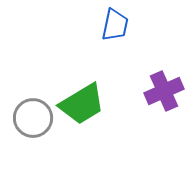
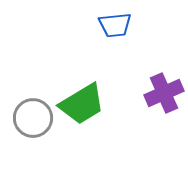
blue trapezoid: rotated 72 degrees clockwise
purple cross: moved 2 px down
